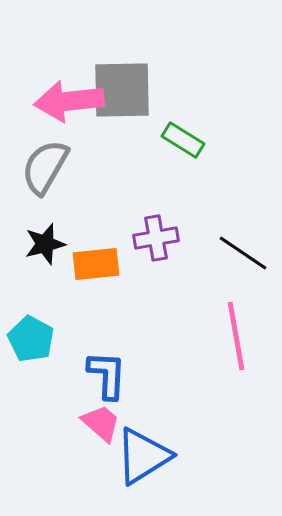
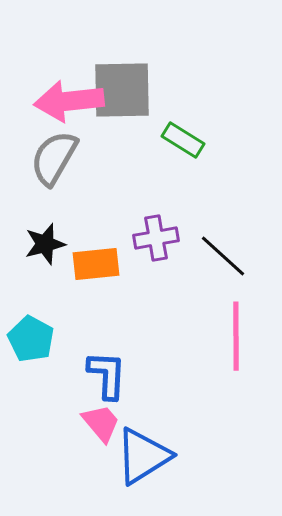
gray semicircle: moved 9 px right, 9 px up
black line: moved 20 px left, 3 px down; rotated 8 degrees clockwise
pink line: rotated 10 degrees clockwise
pink trapezoid: rotated 9 degrees clockwise
